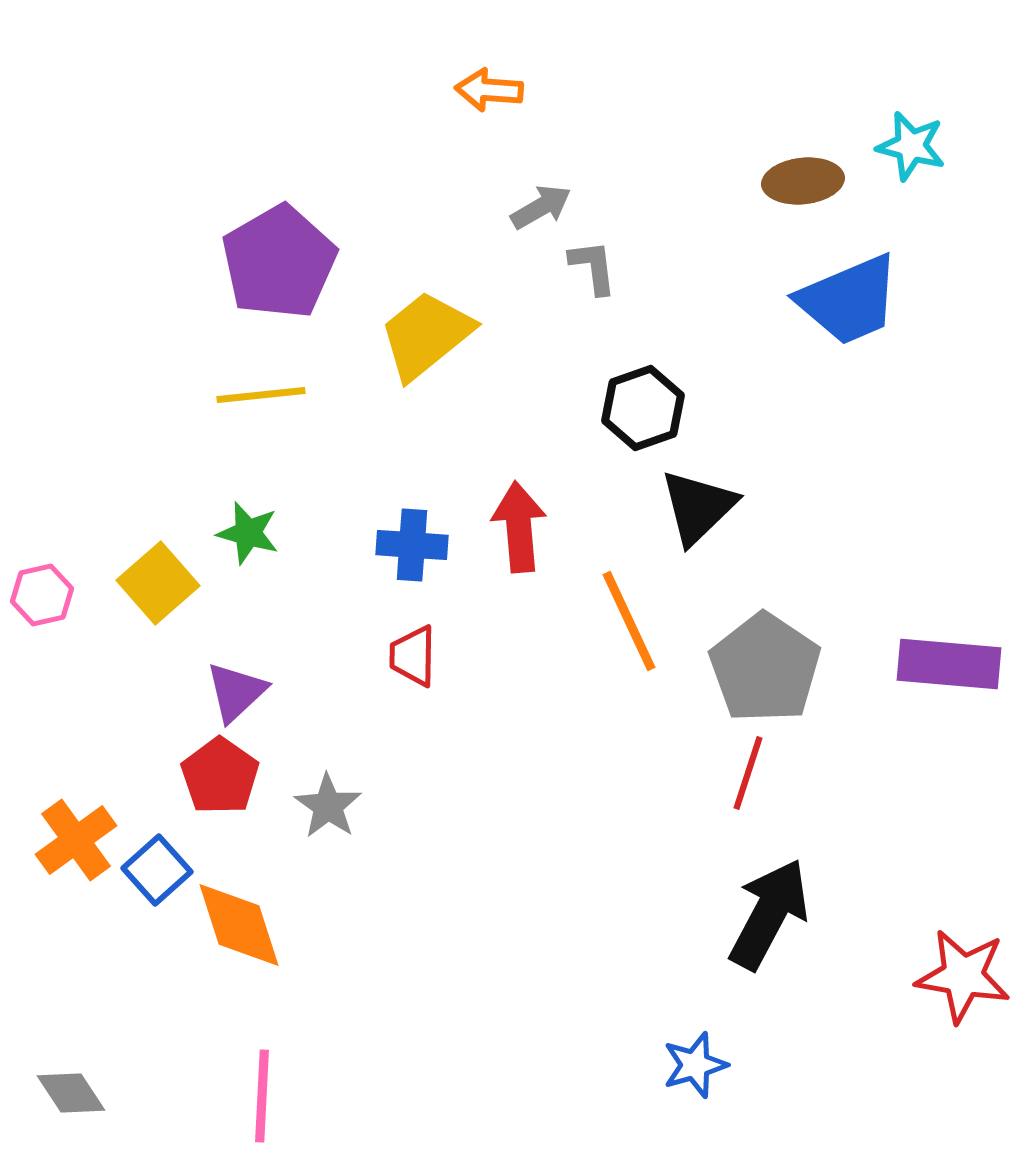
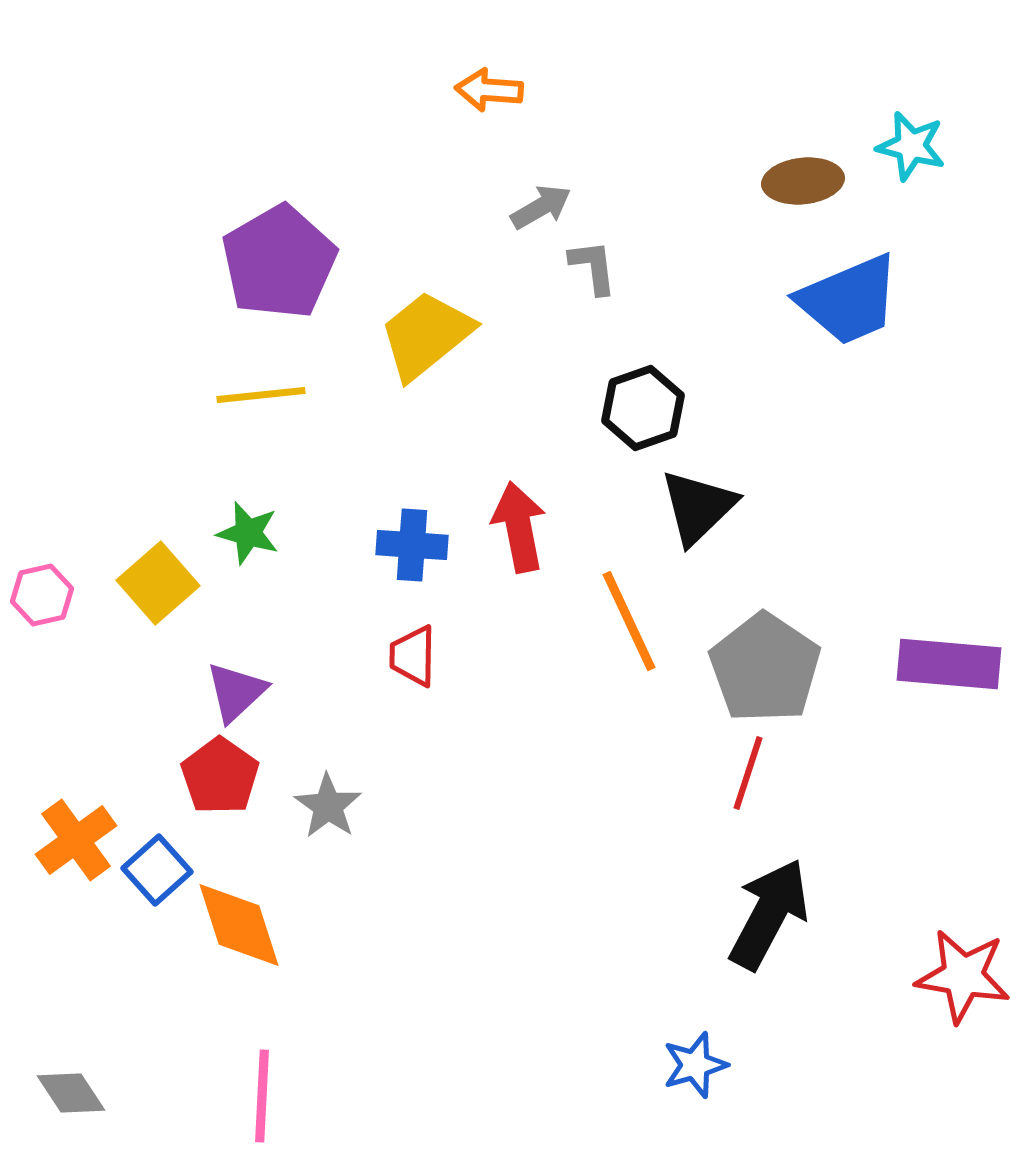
red arrow: rotated 6 degrees counterclockwise
